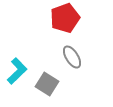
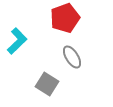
cyan L-shape: moved 30 px up
